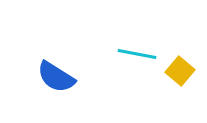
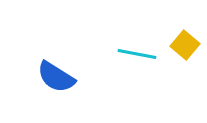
yellow square: moved 5 px right, 26 px up
